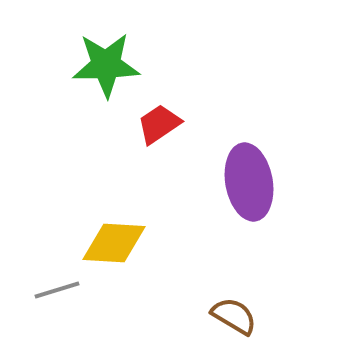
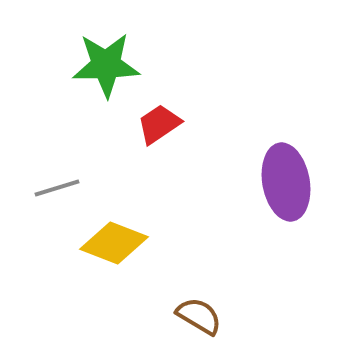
purple ellipse: moved 37 px right
yellow diamond: rotated 18 degrees clockwise
gray line: moved 102 px up
brown semicircle: moved 35 px left
